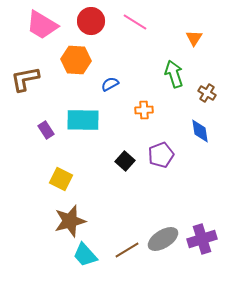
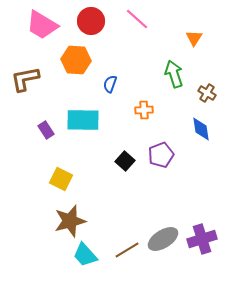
pink line: moved 2 px right, 3 px up; rotated 10 degrees clockwise
blue semicircle: rotated 42 degrees counterclockwise
blue diamond: moved 1 px right, 2 px up
